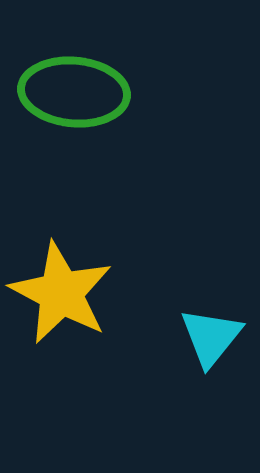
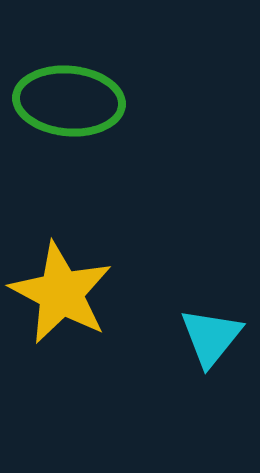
green ellipse: moved 5 px left, 9 px down
